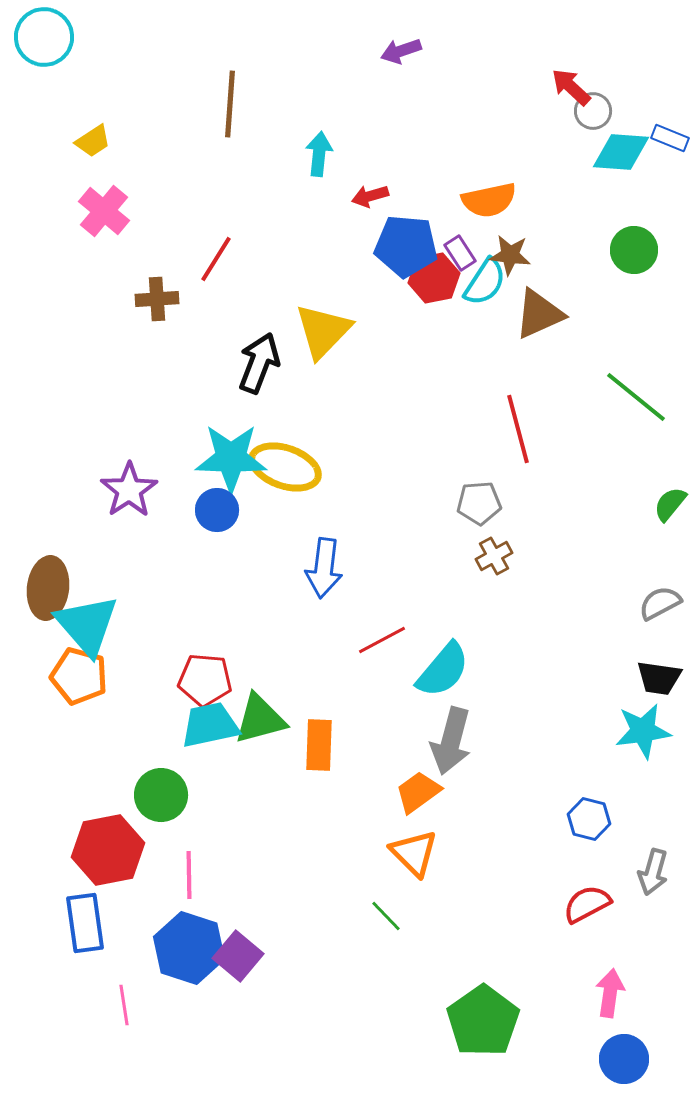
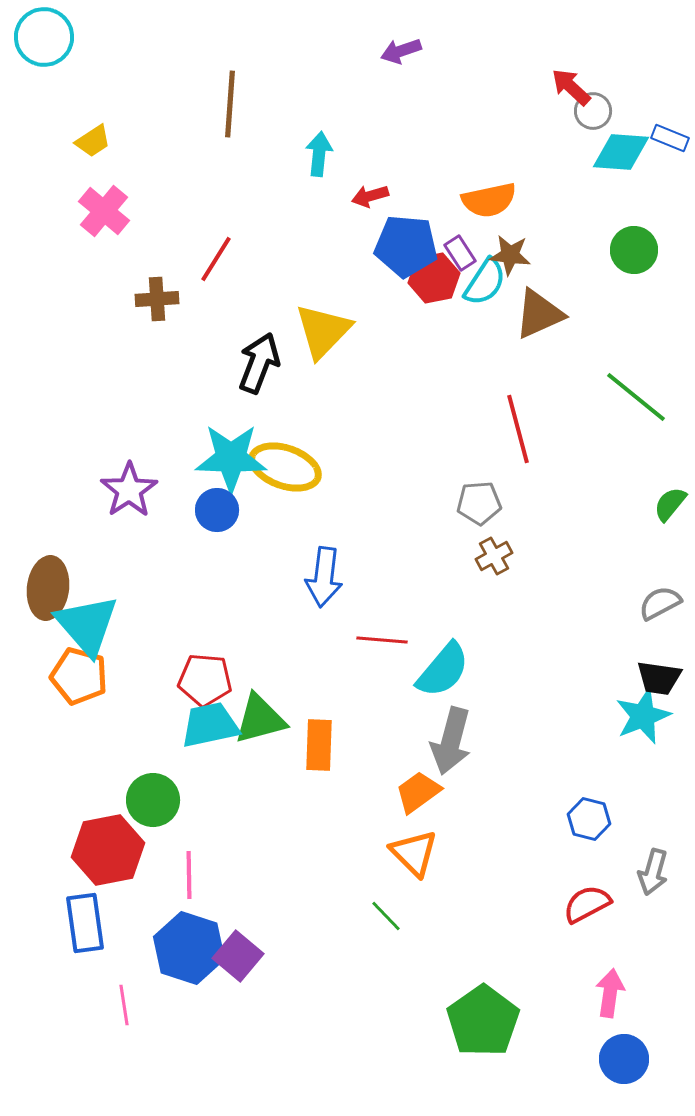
blue arrow at (324, 568): moved 9 px down
red line at (382, 640): rotated 33 degrees clockwise
cyan star at (643, 731): moved 15 px up; rotated 14 degrees counterclockwise
green circle at (161, 795): moved 8 px left, 5 px down
